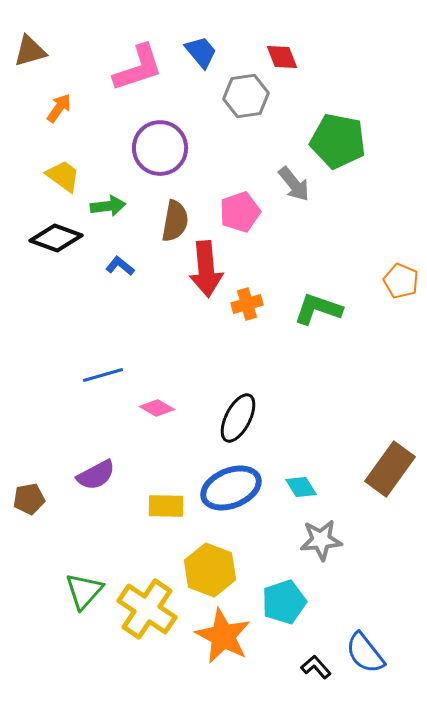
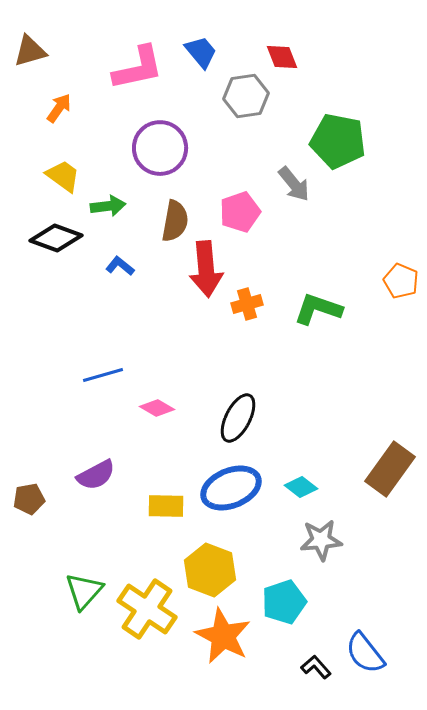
pink L-shape: rotated 6 degrees clockwise
cyan diamond: rotated 20 degrees counterclockwise
